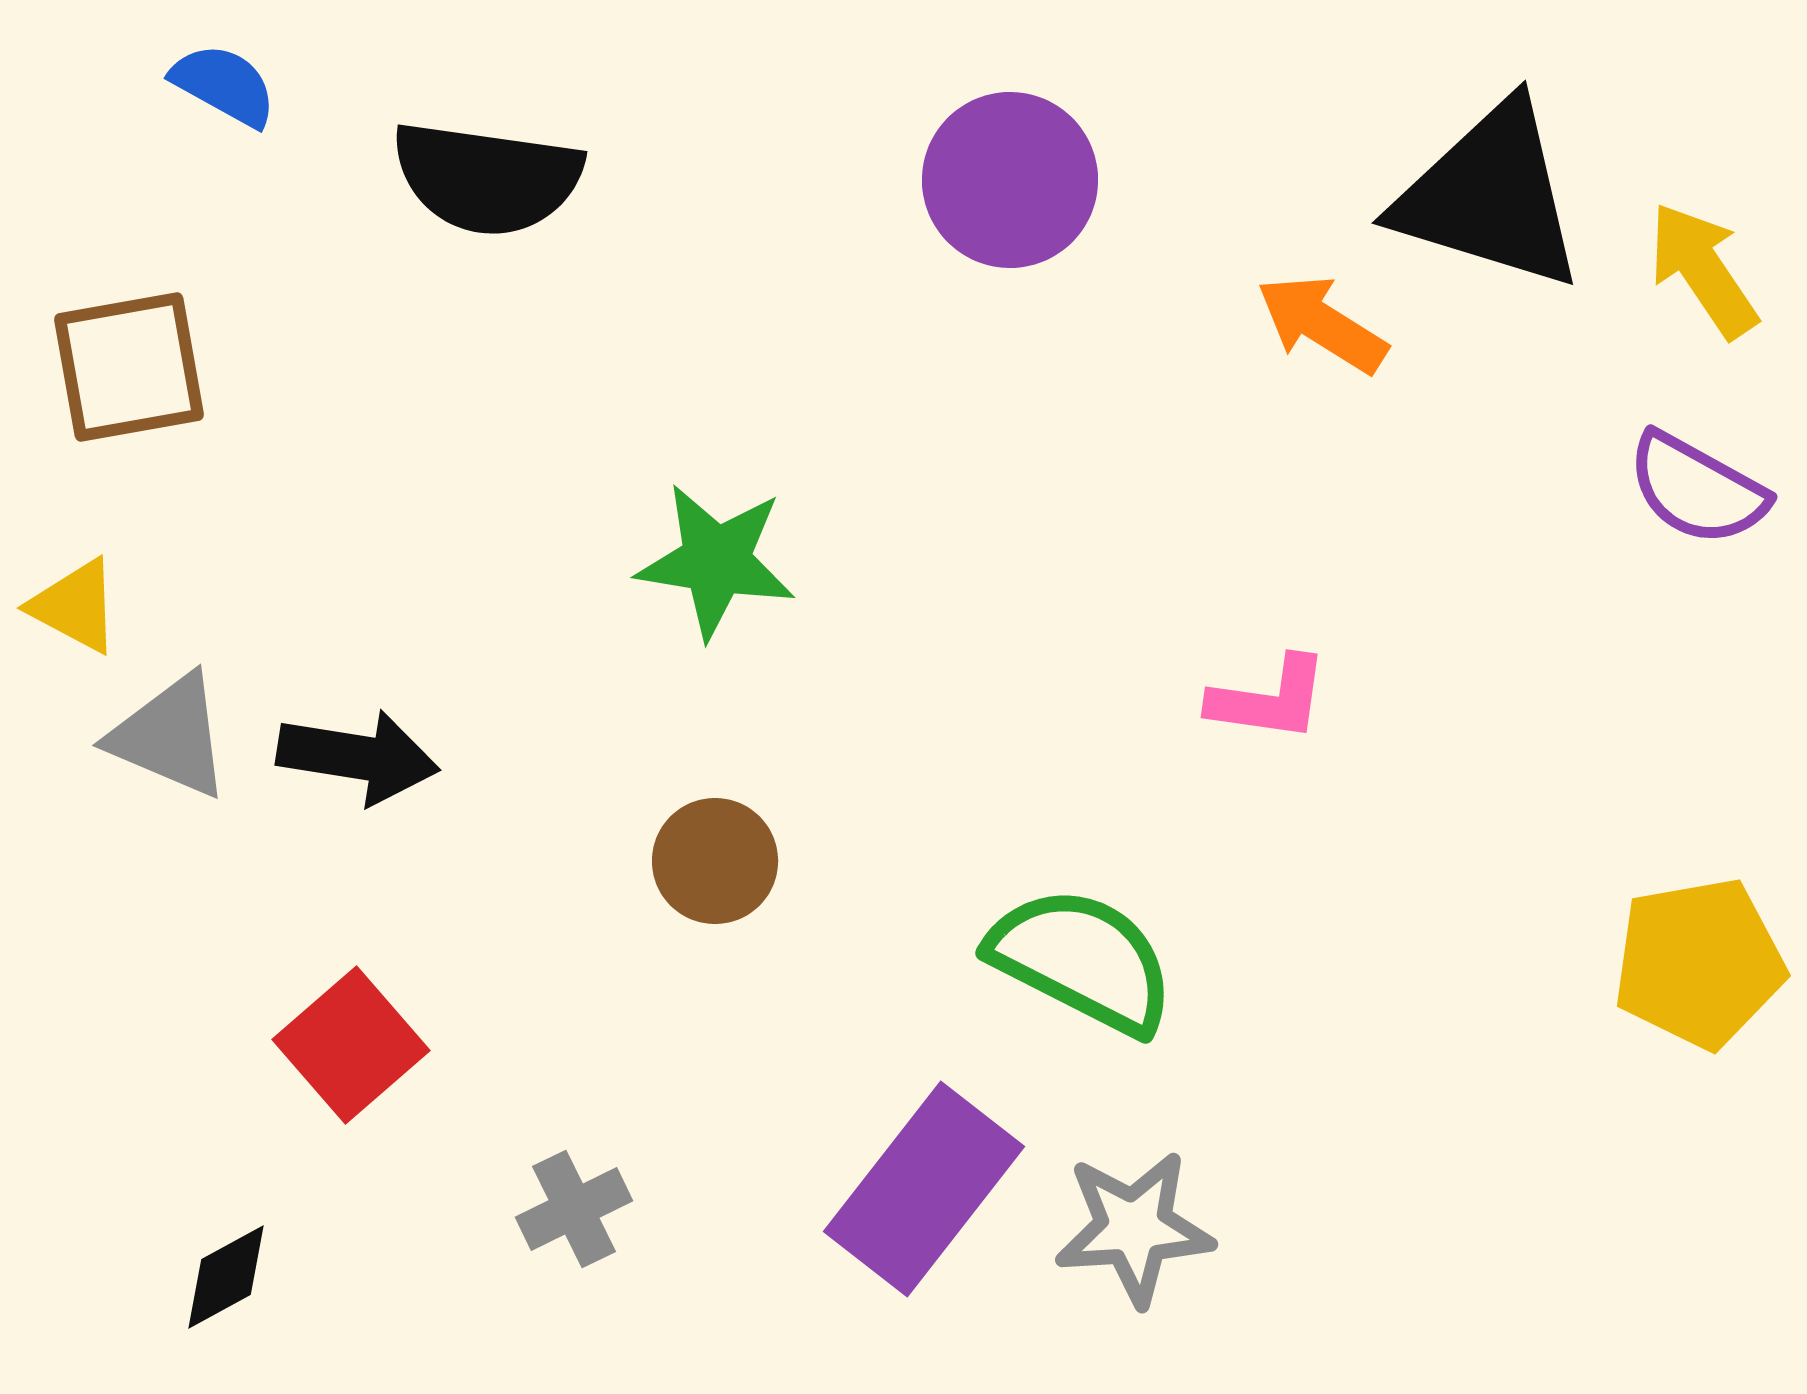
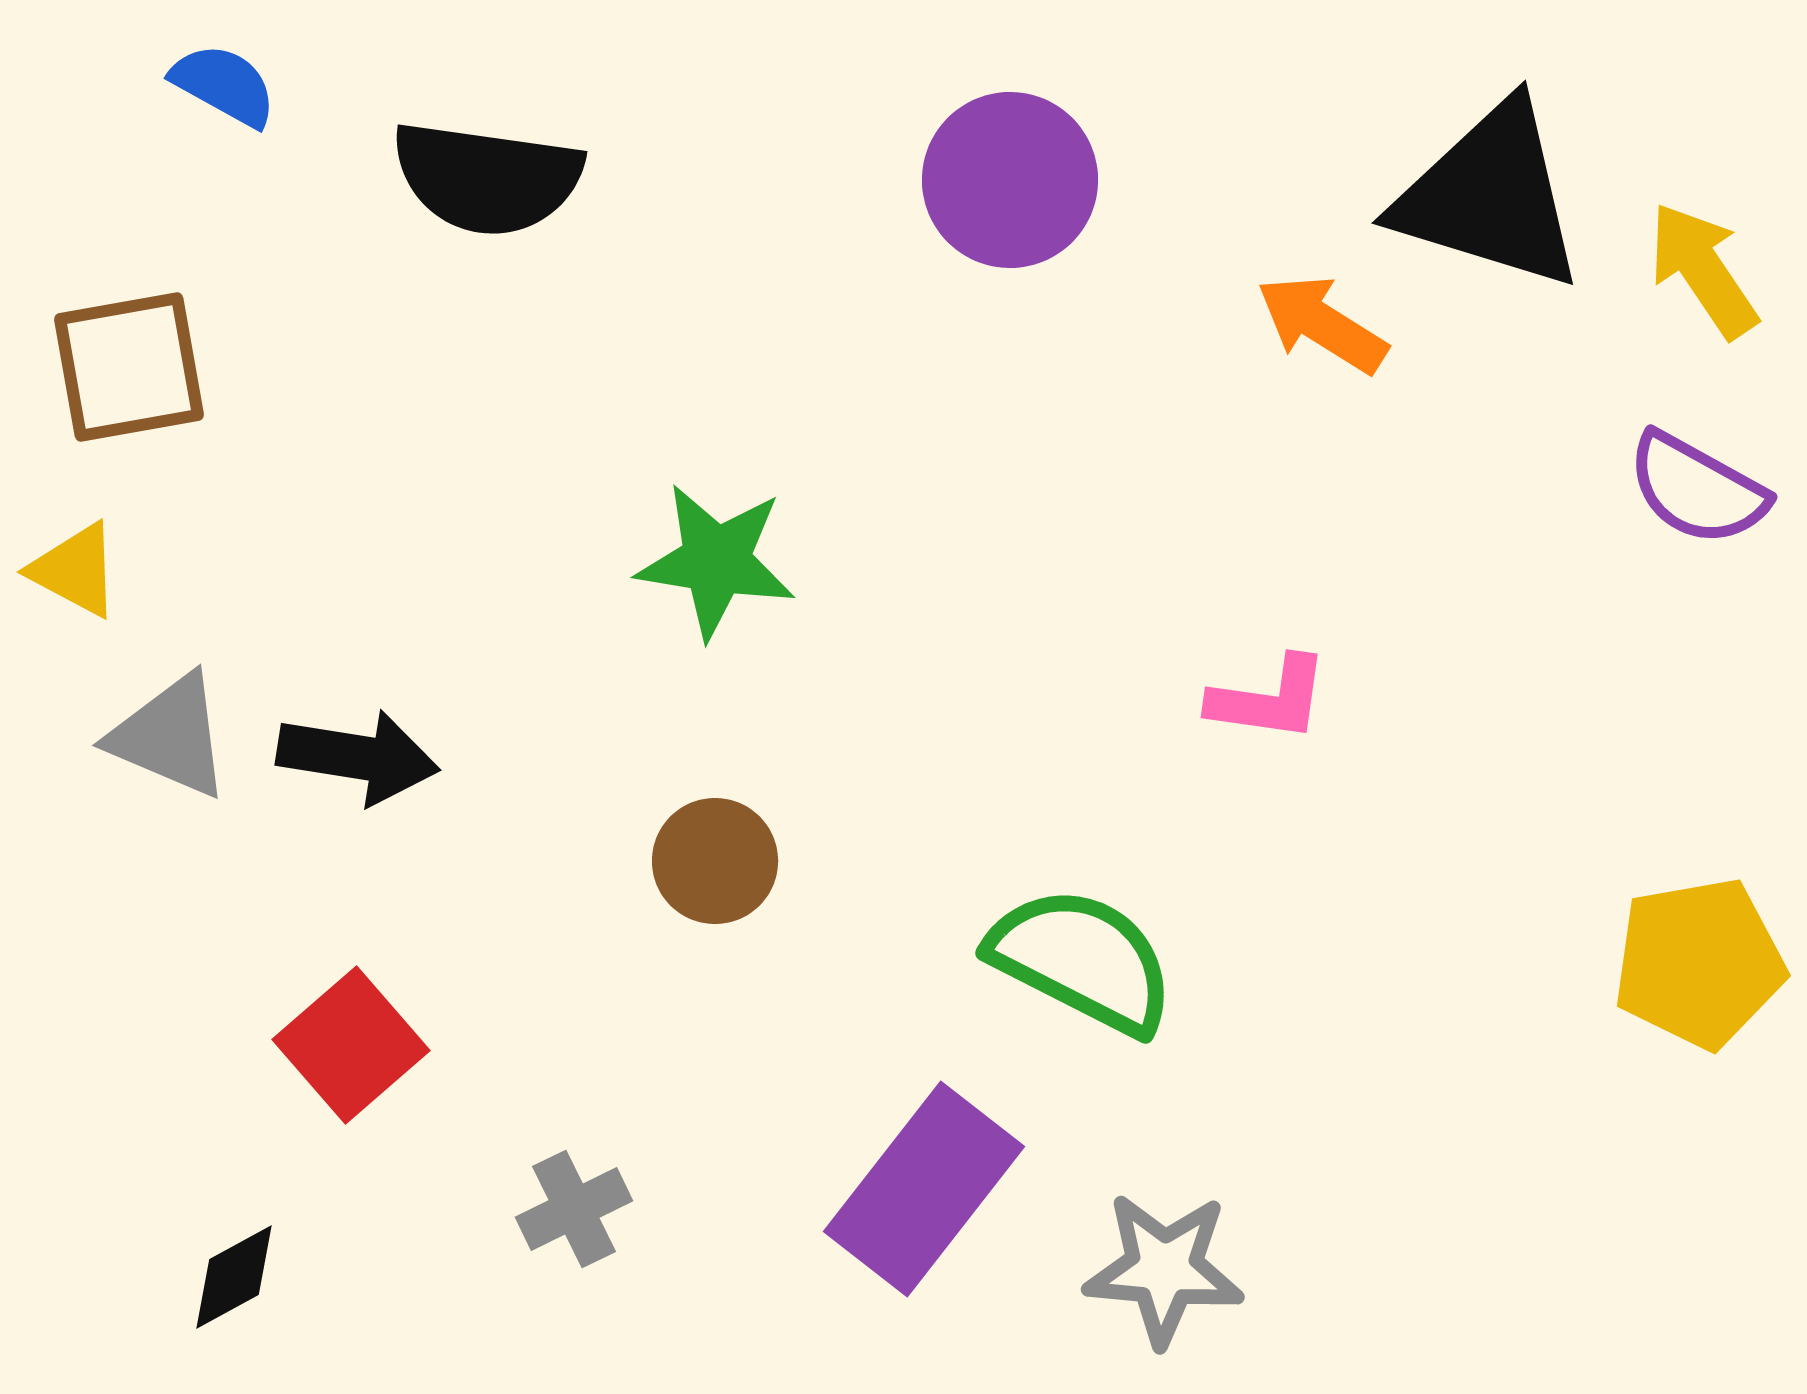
yellow triangle: moved 36 px up
gray star: moved 30 px right, 41 px down; rotated 9 degrees clockwise
black diamond: moved 8 px right
